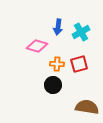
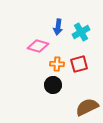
pink diamond: moved 1 px right
brown semicircle: rotated 35 degrees counterclockwise
